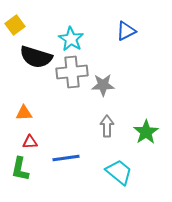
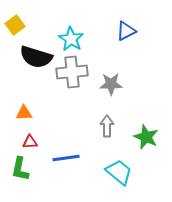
gray star: moved 8 px right, 1 px up
green star: moved 5 px down; rotated 15 degrees counterclockwise
